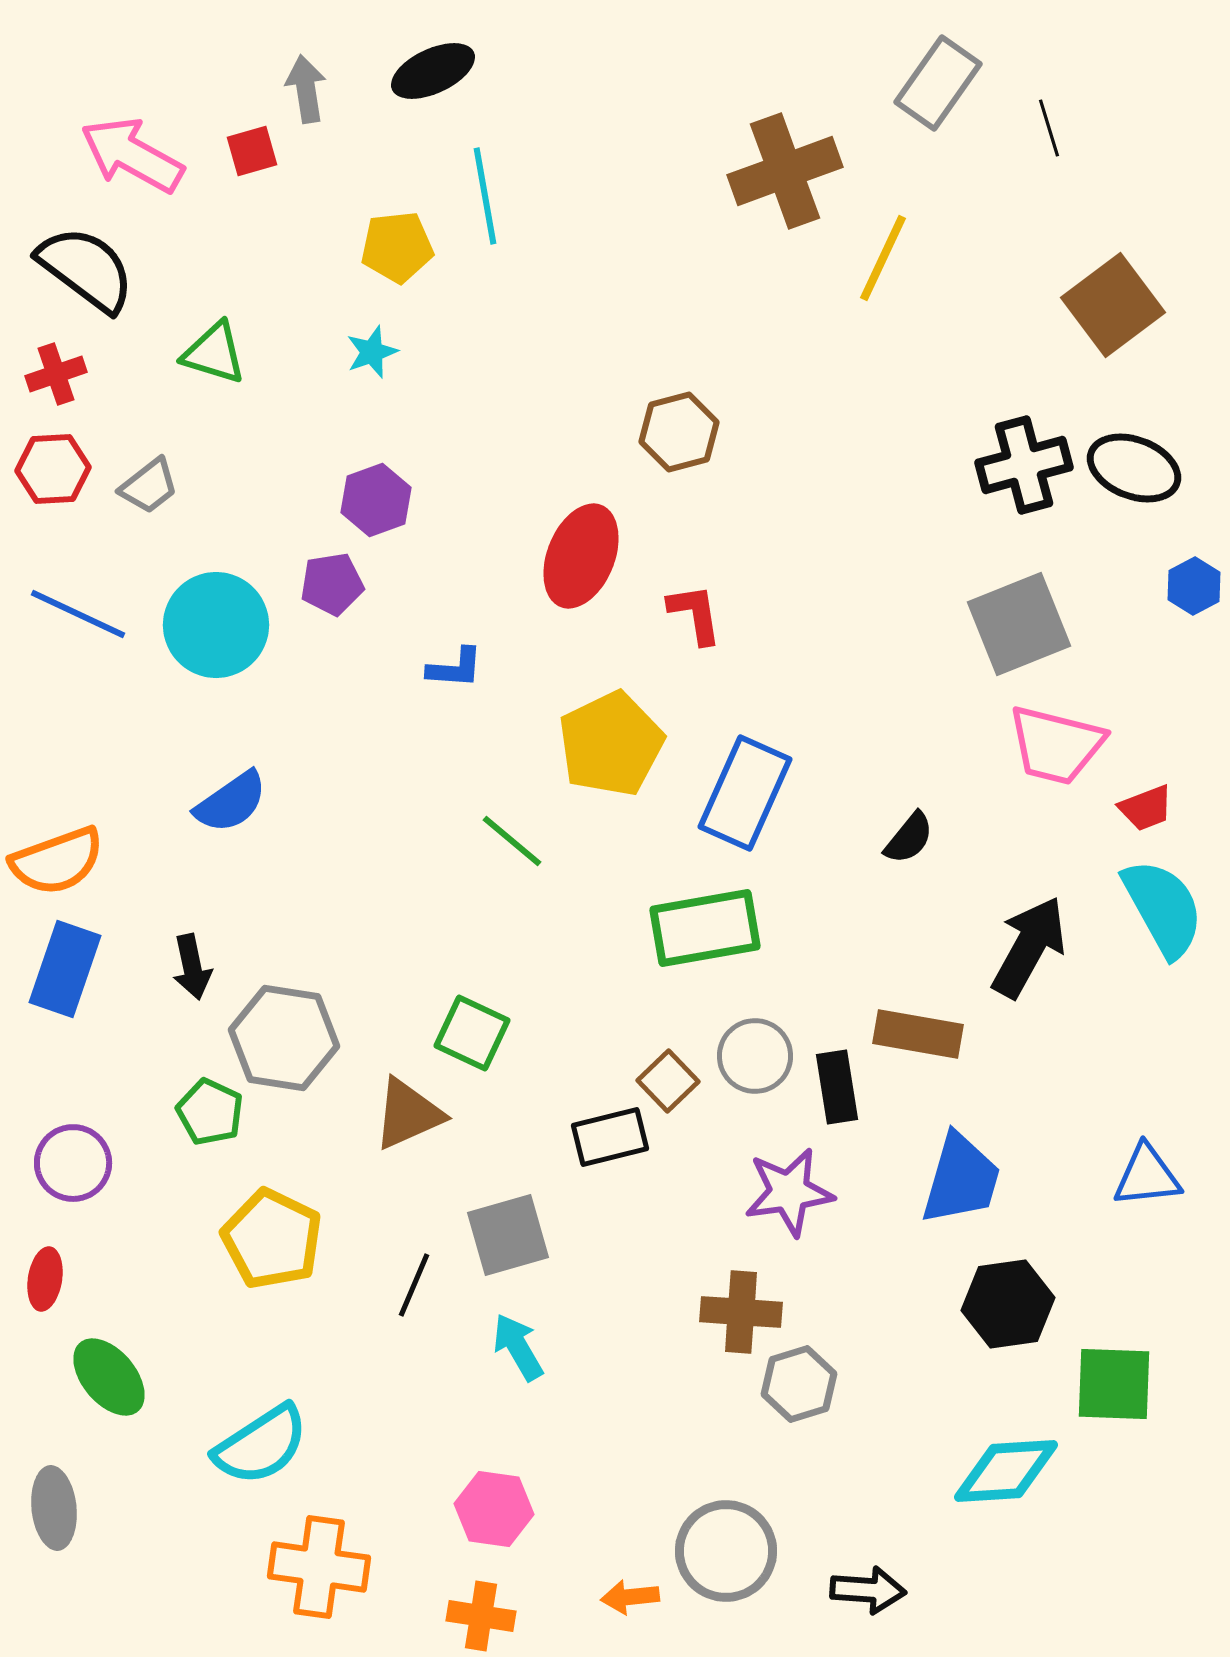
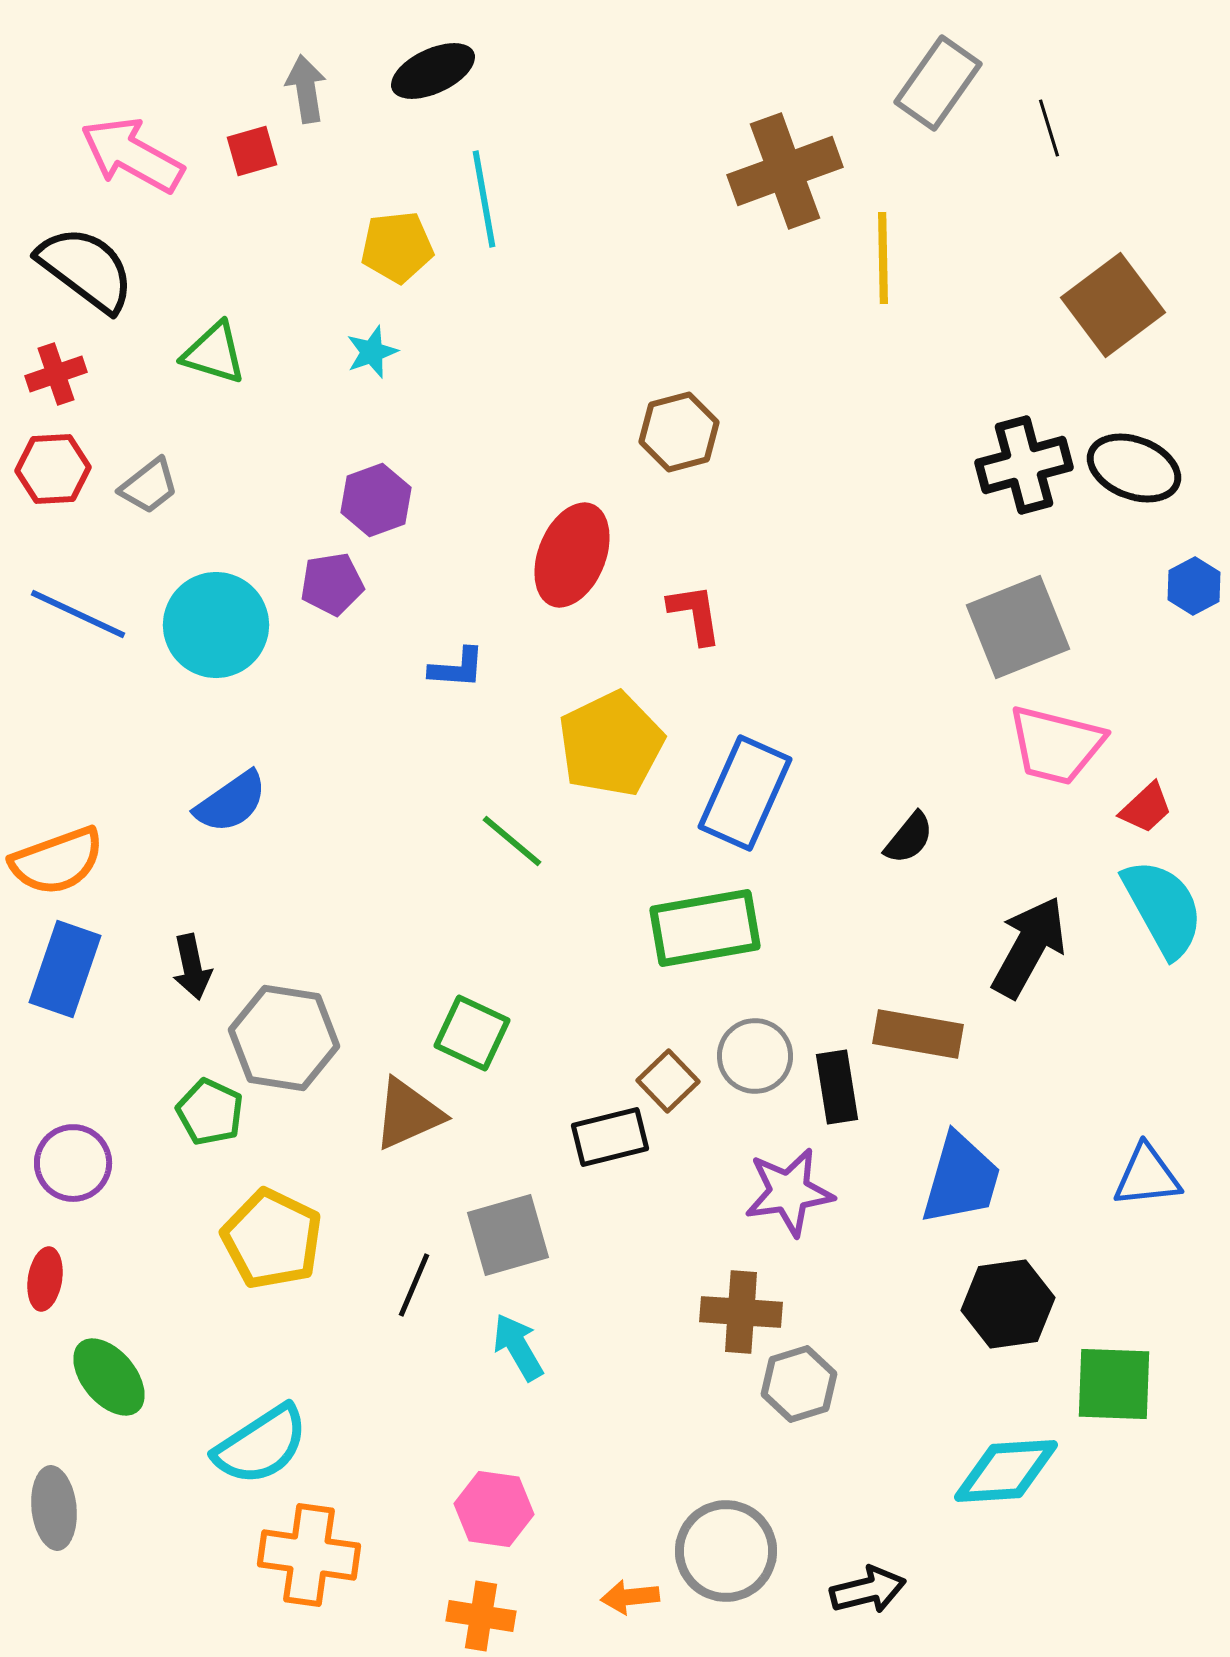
cyan line at (485, 196): moved 1 px left, 3 px down
yellow line at (883, 258): rotated 26 degrees counterclockwise
red ellipse at (581, 556): moved 9 px left, 1 px up
gray square at (1019, 624): moved 1 px left, 3 px down
blue L-shape at (455, 668): moved 2 px right
red trapezoid at (1146, 808): rotated 22 degrees counterclockwise
orange cross at (319, 1567): moved 10 px left, 12 px up
black arrow at (868, 1590): rotated 18 degrees counterclockwise
